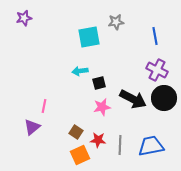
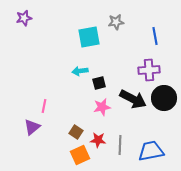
purple cross: moved 8 px left; rotated 30 degrees counterclockwise
blue trapezoid: moved 5 px down
